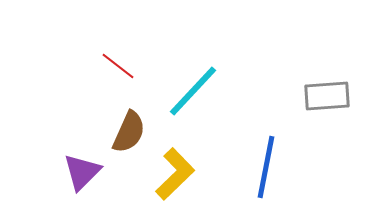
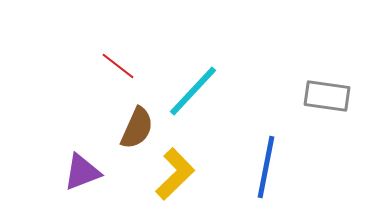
gray rectangle: rotated 12 degrees clockwise
brown semicircle: moved 8 px right, 4 px up
purple triangle: rotated 24 degrees clockwise
